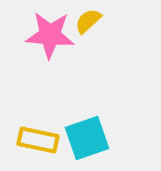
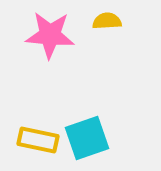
yellow semicircle: moved 19 px right; rotated 40 degrees clockwise
